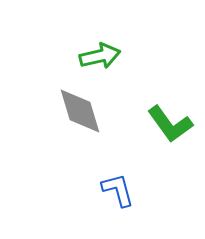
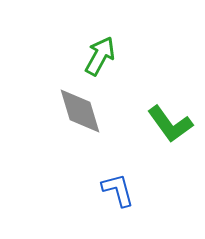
green arrow: rotated 48 degrees counterclockwise
